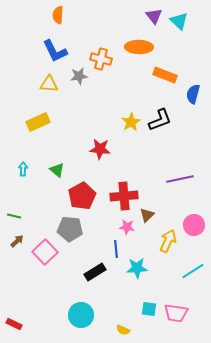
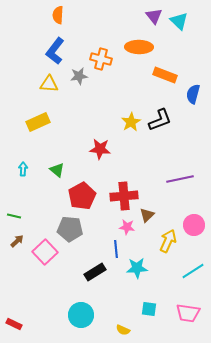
blue L-shape: rotated 64 degrees clockwise
pink trapezoid: moved 12 px right
